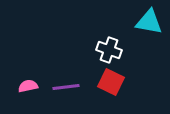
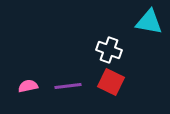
purple line: moved 2 px right, 1 px up
